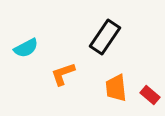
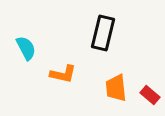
black rectangle: moved 2 px left, 4 px up; rotated 20 degrees counterclockwise
cyan semicircle: rotated 90 degrees counterclockwise
orange L-shape: rotated 148 degrees counterclockwise
